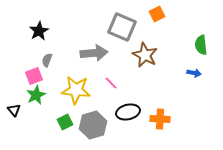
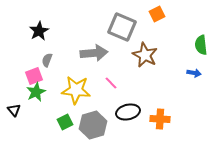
green star: moved 3 px up
